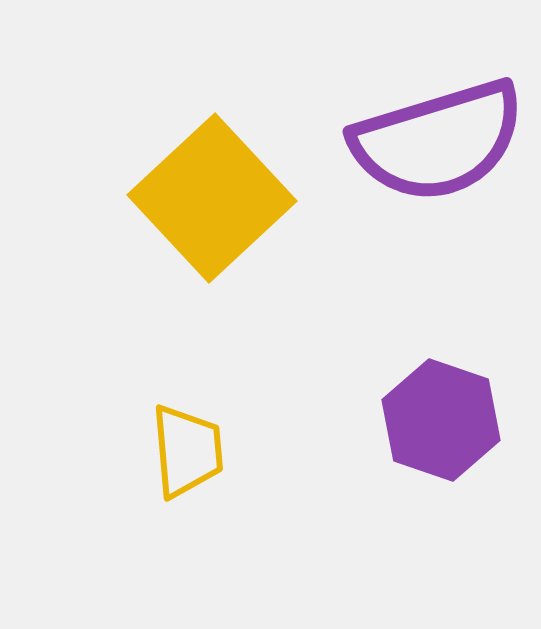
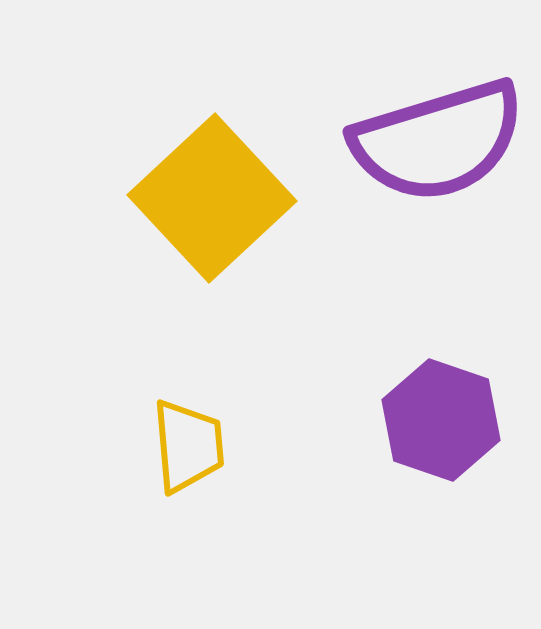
yellow trapezoid: moved 1 px right, 5 px up
